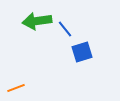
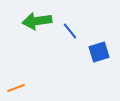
blue line: moved 5 px right, 2 px down
blue square: moved 17 px right
